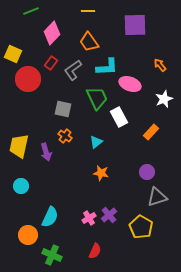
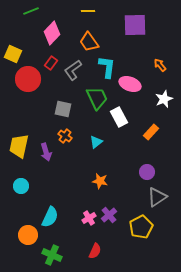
cyan L-shape: rotated 80 degrees counterclockwise
orange star: moved 1 px left, 8 px down
gray triangle: rotated 15 degrees counterclockwise
yellow pentagon: rotated 15 degrees clockwise
